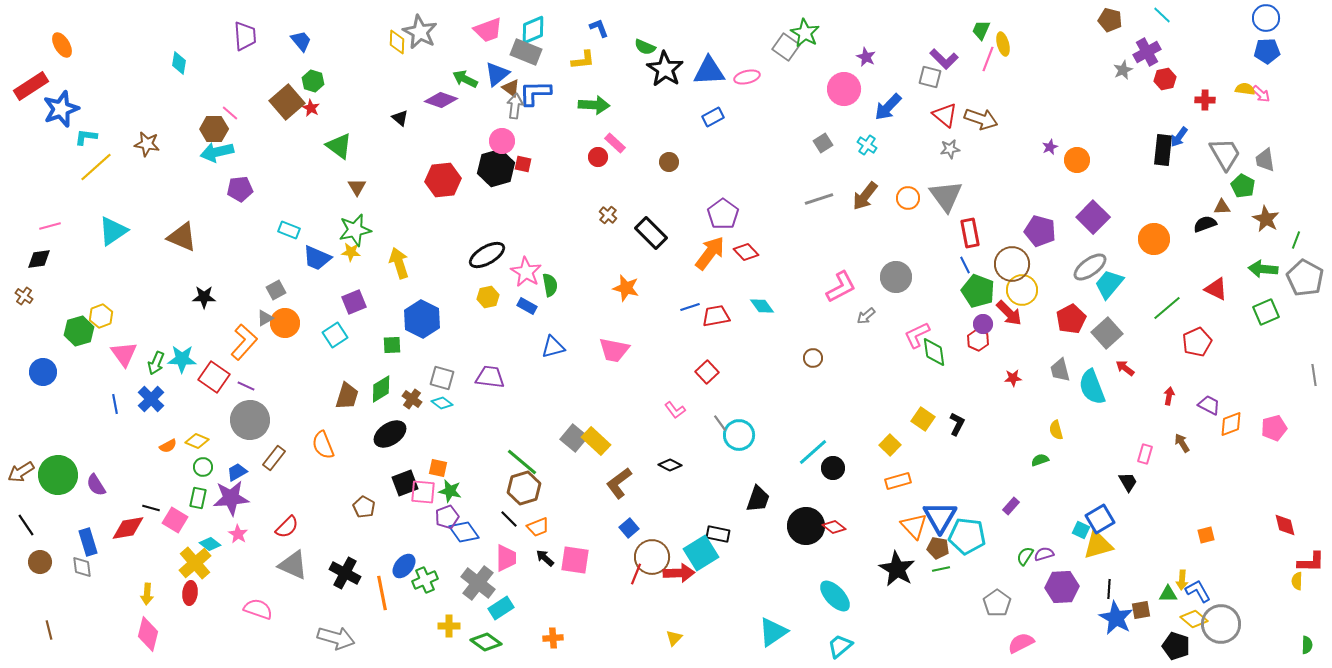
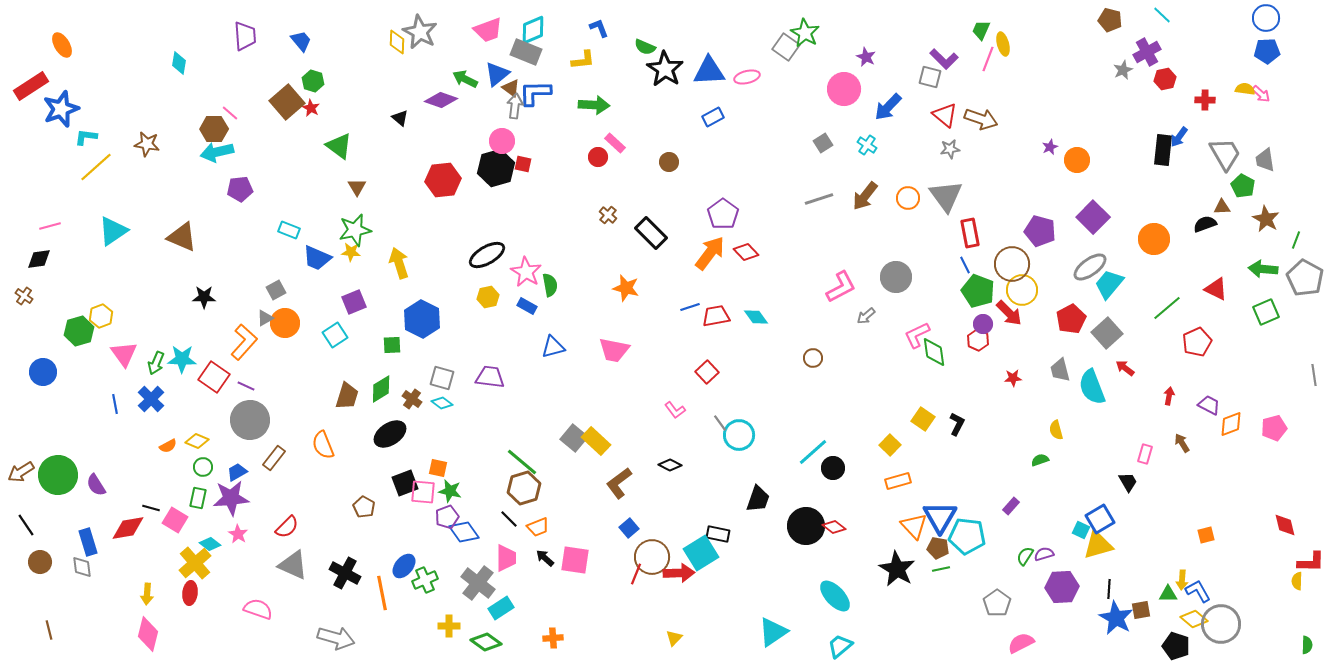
cyan diamond at (762, 306): moved 6 px left, 11 px down
